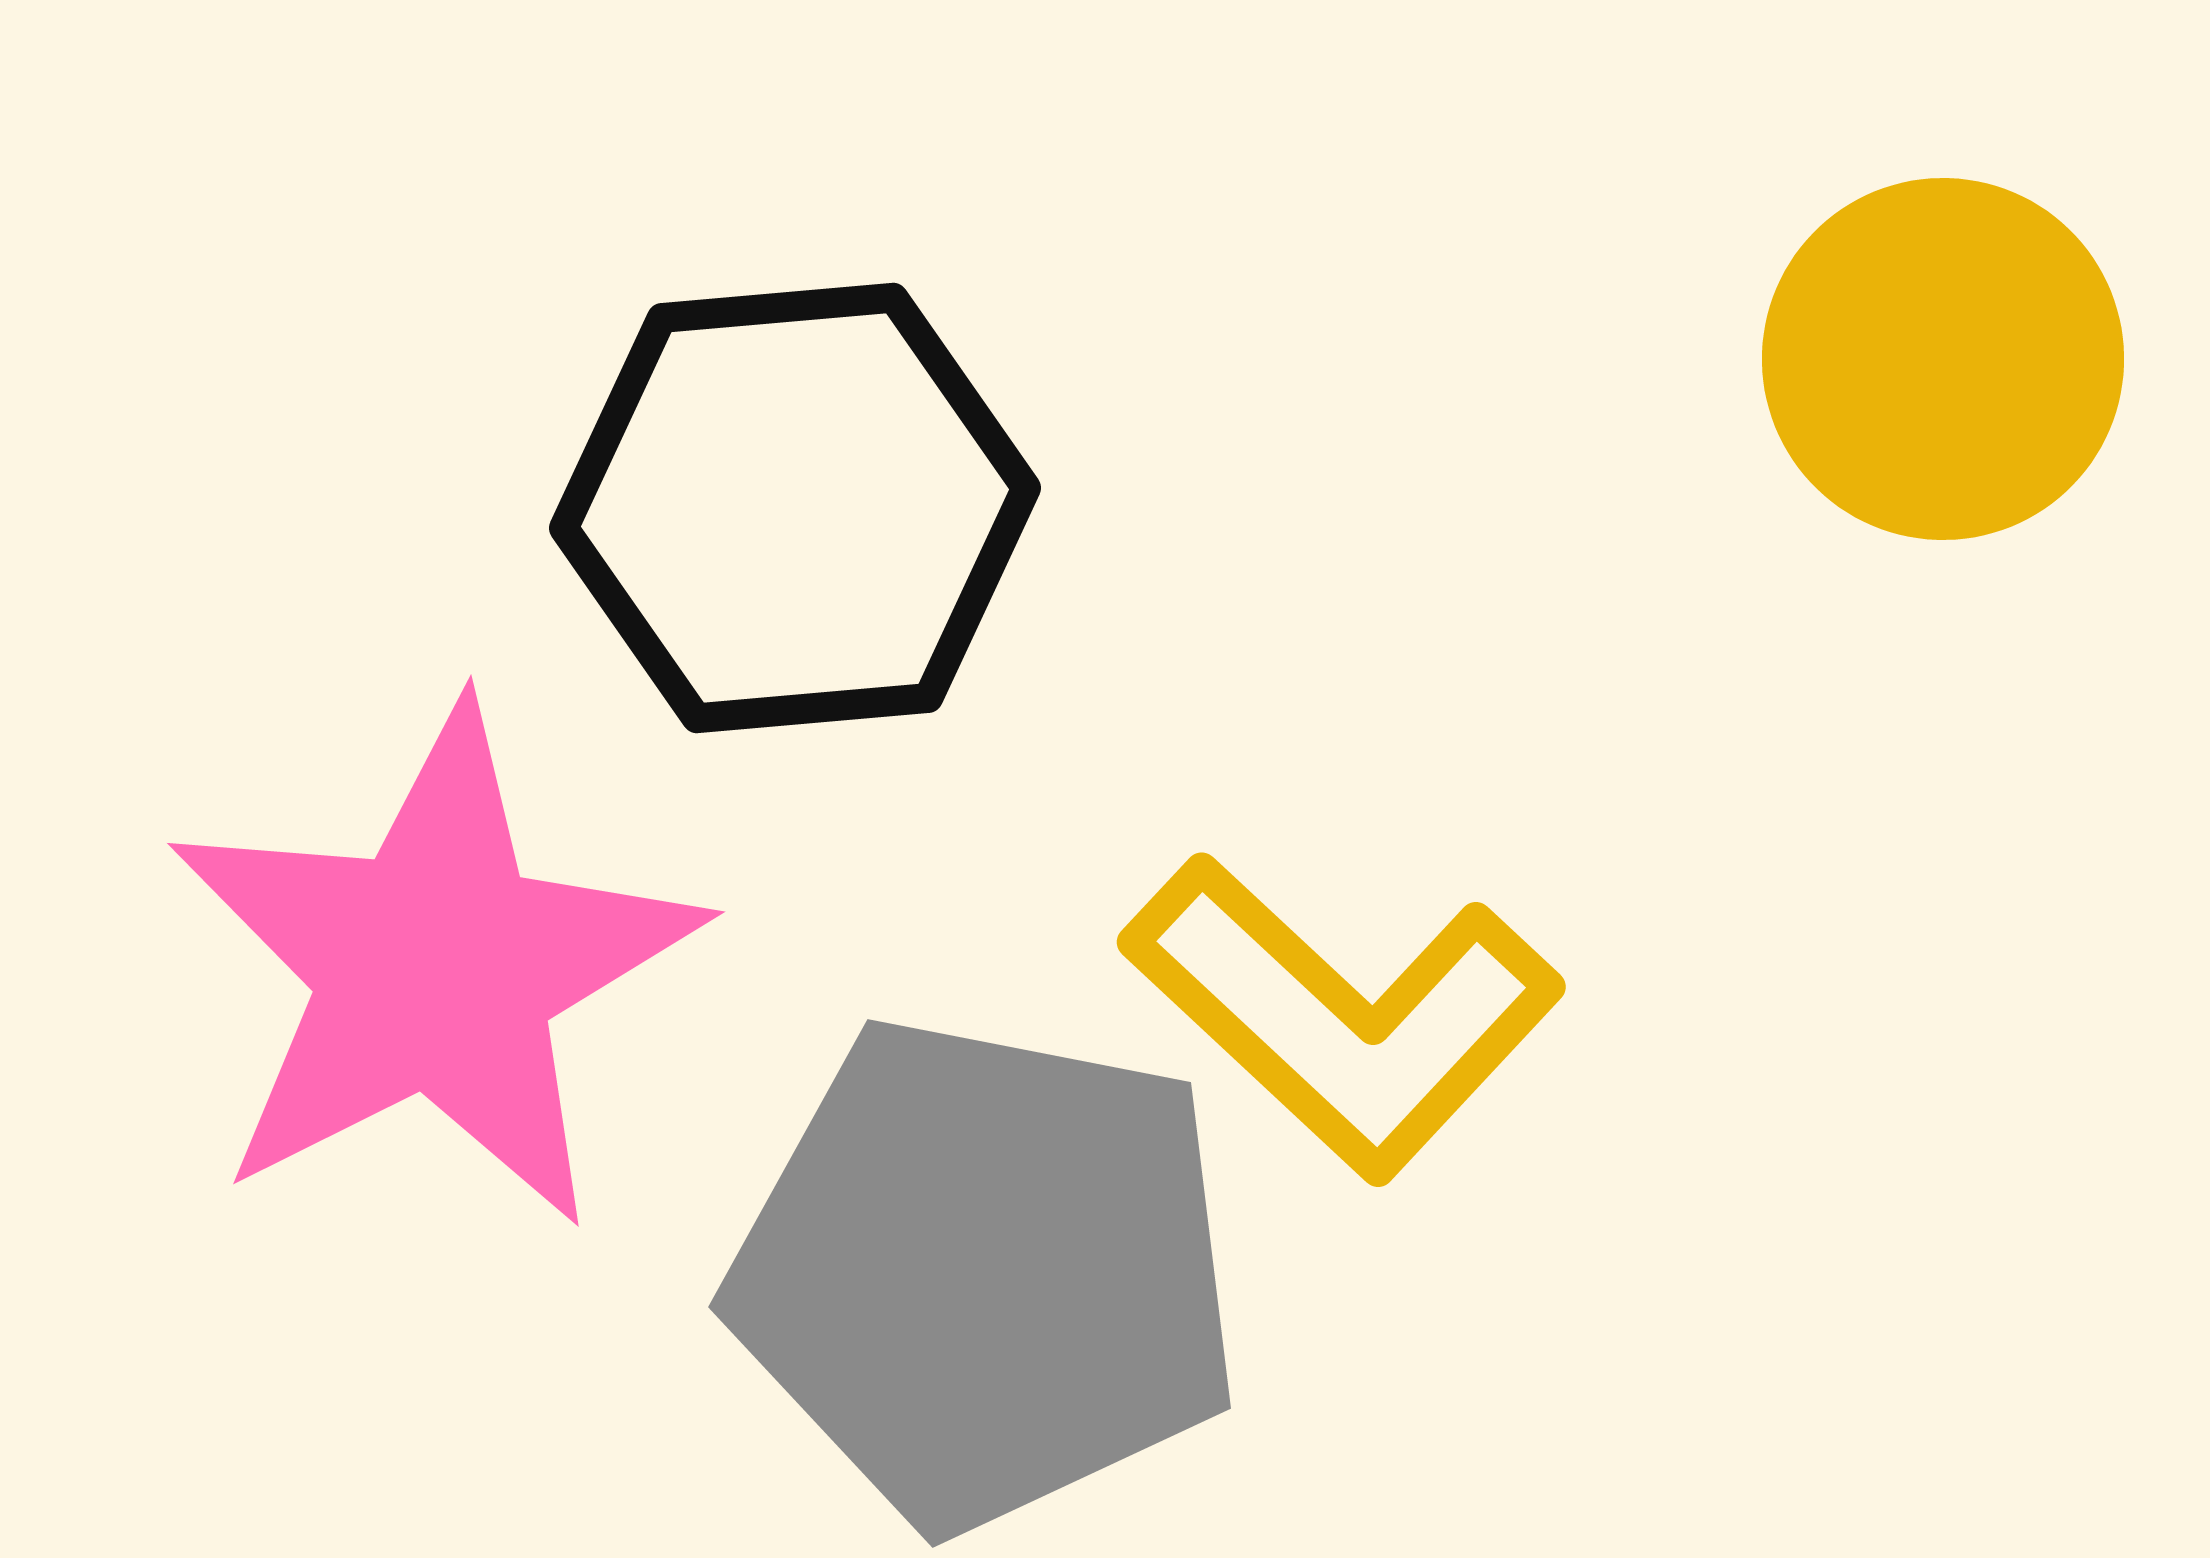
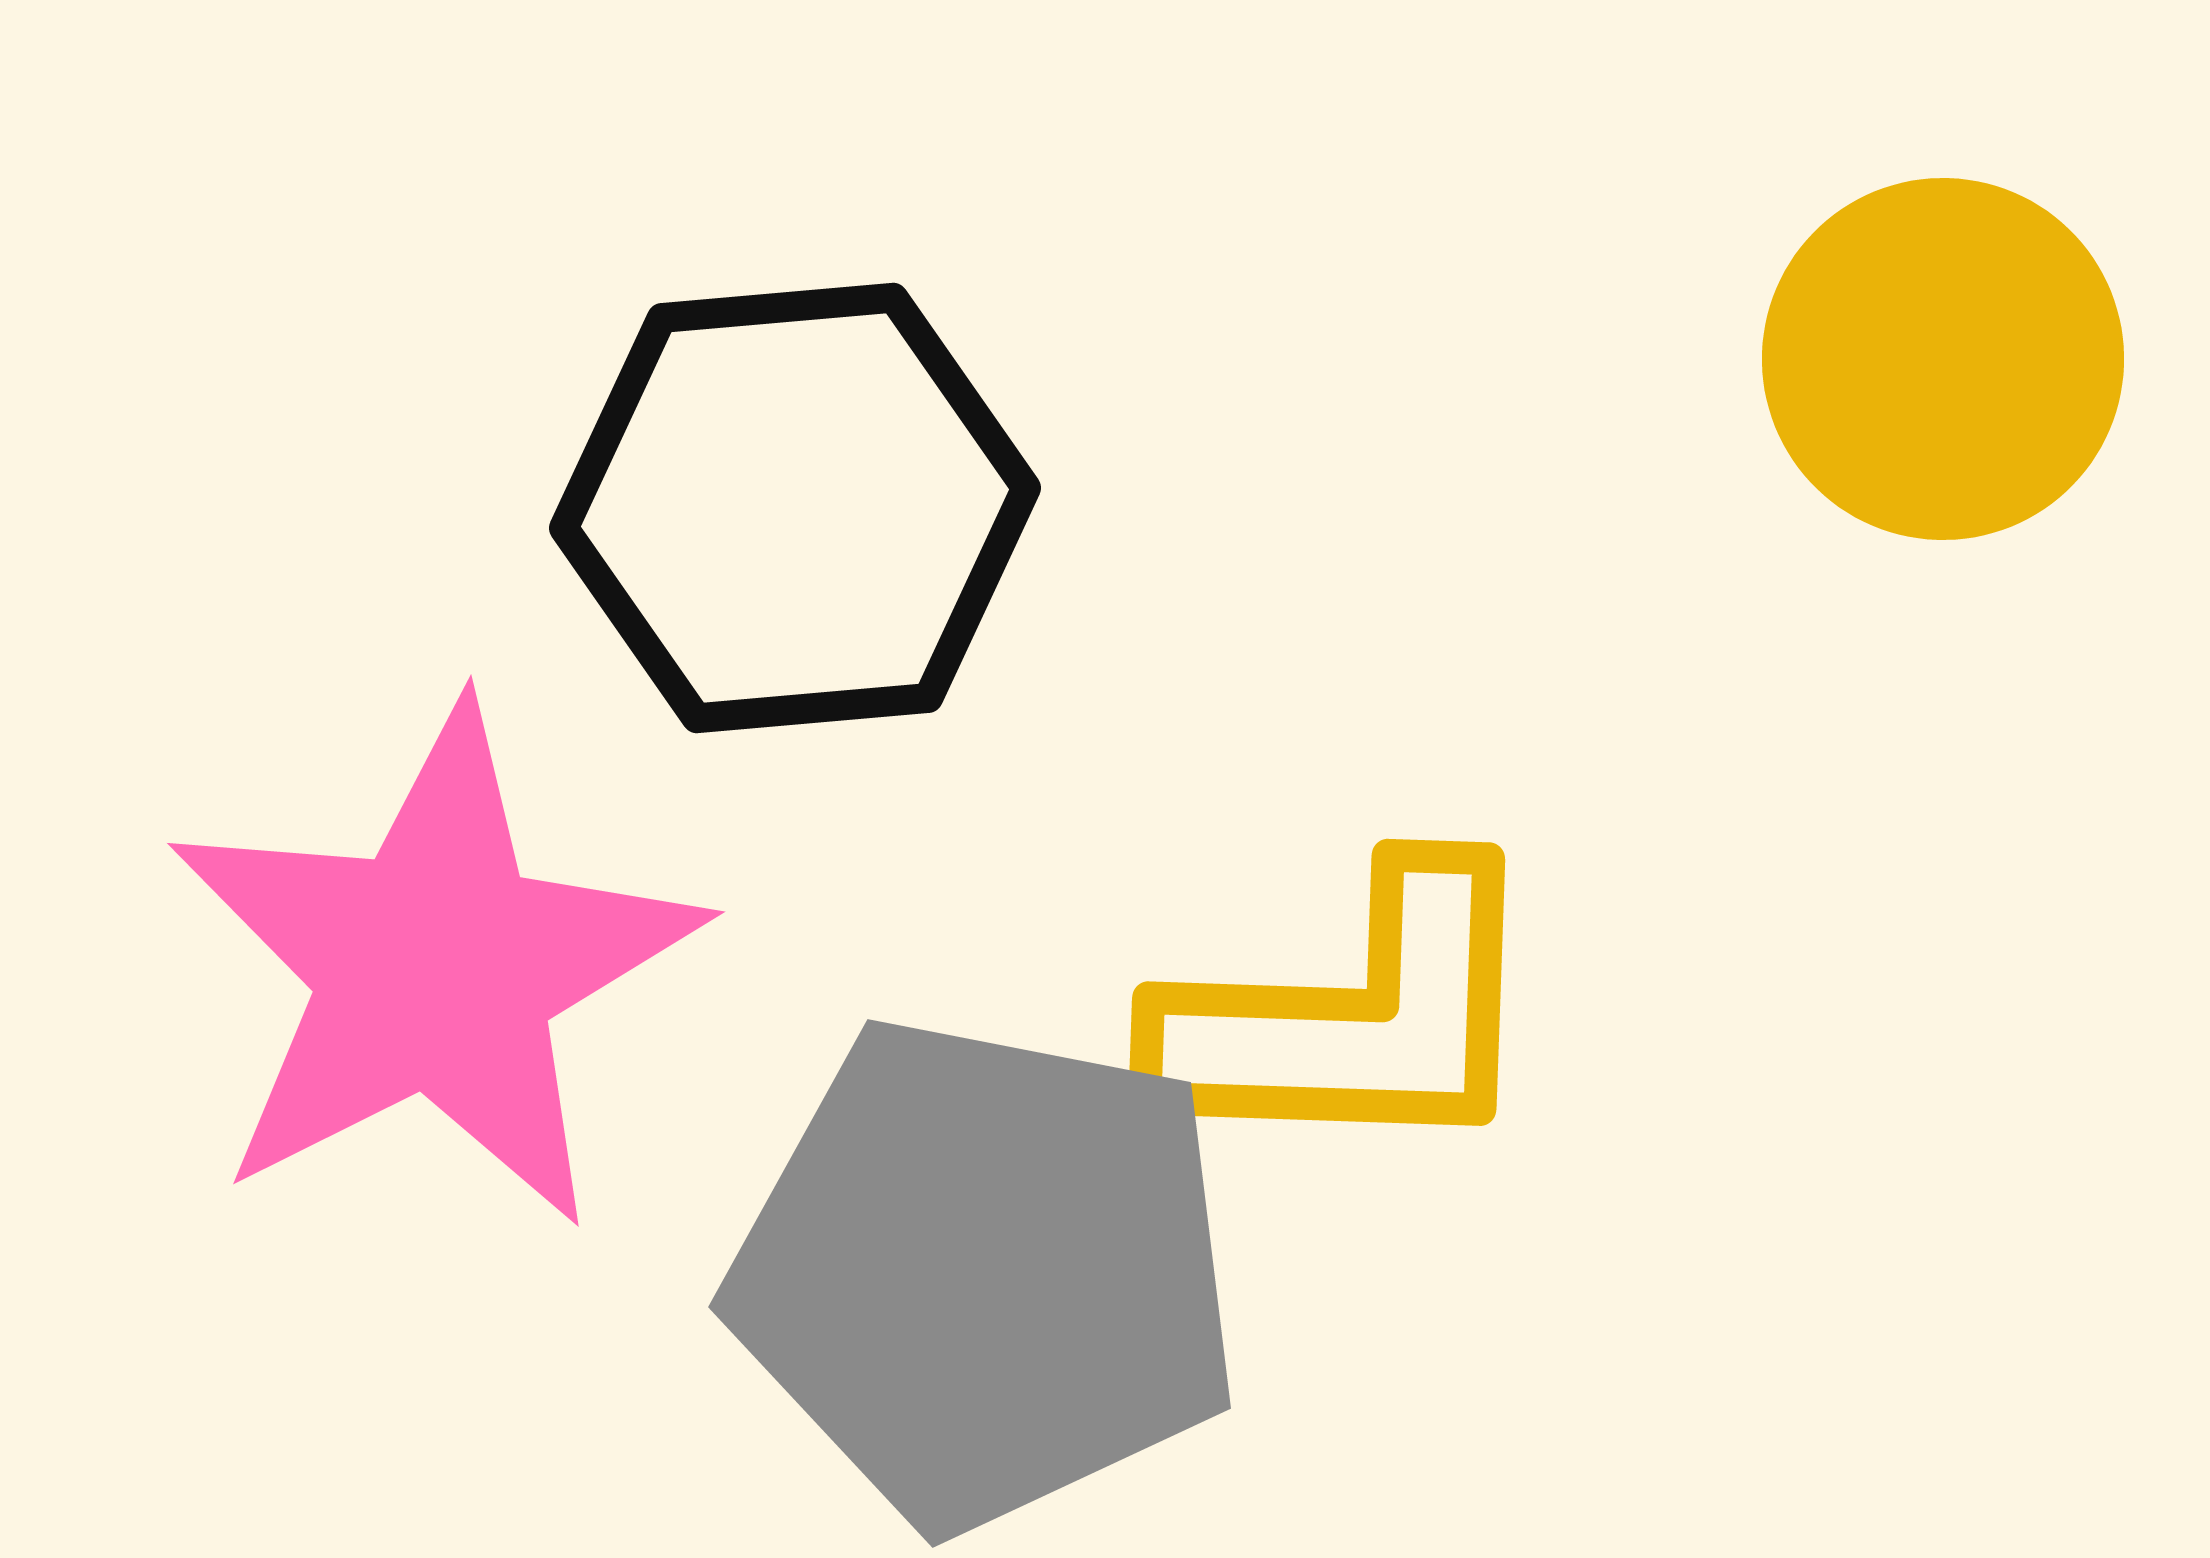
yellow L-shape: moved 9 px right; rotated 41 degrees counterclockwise
